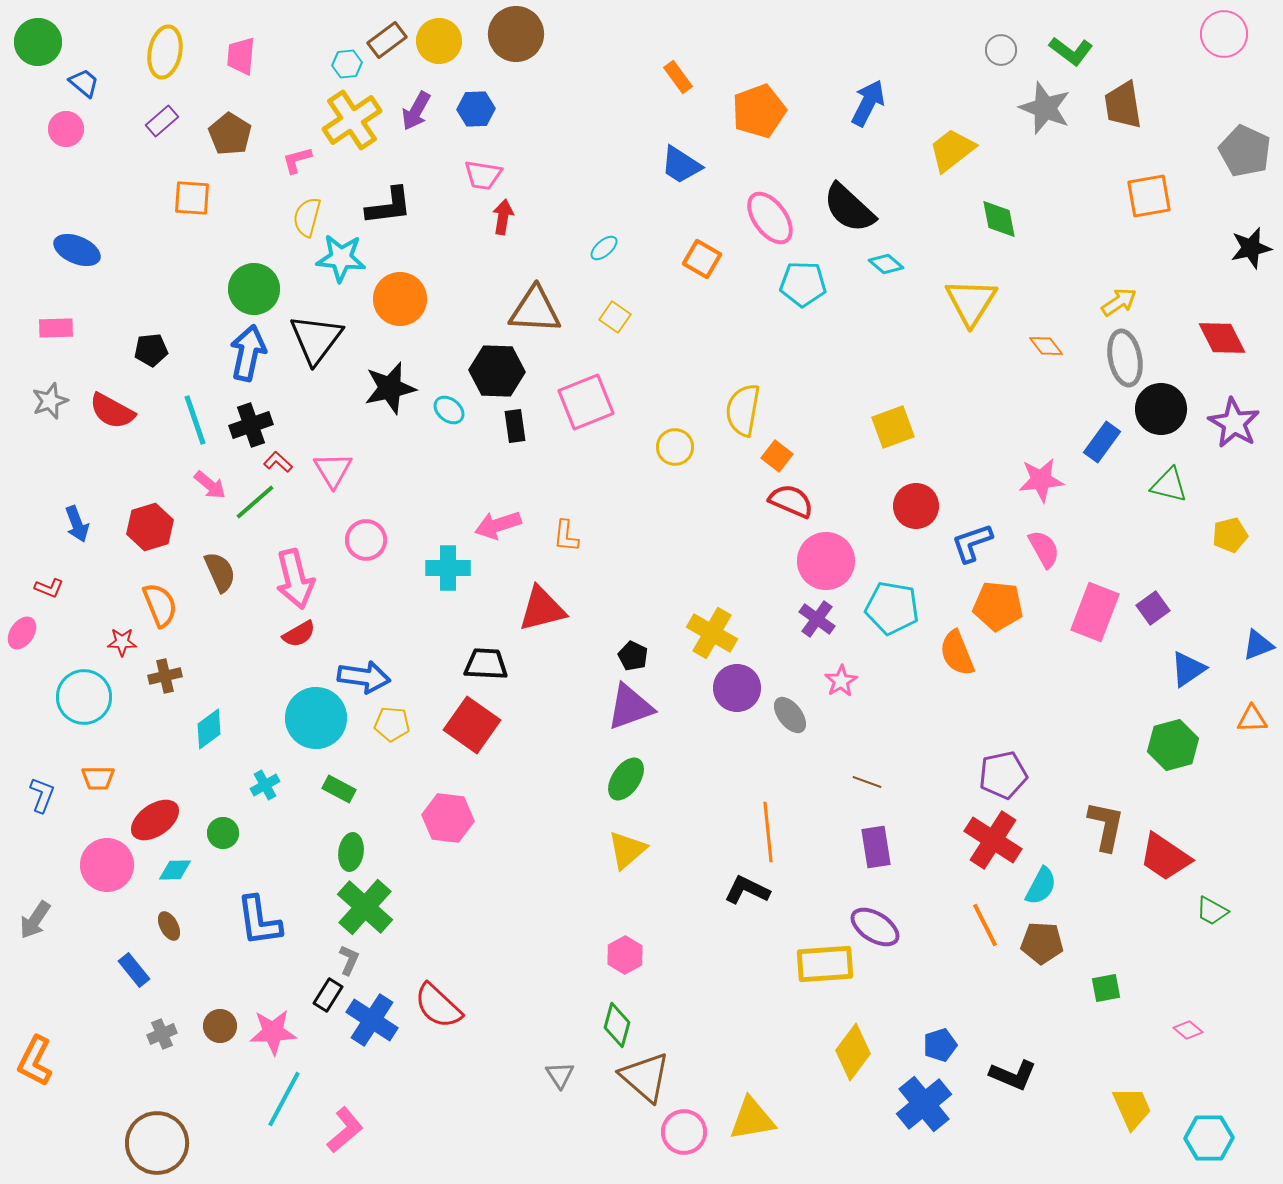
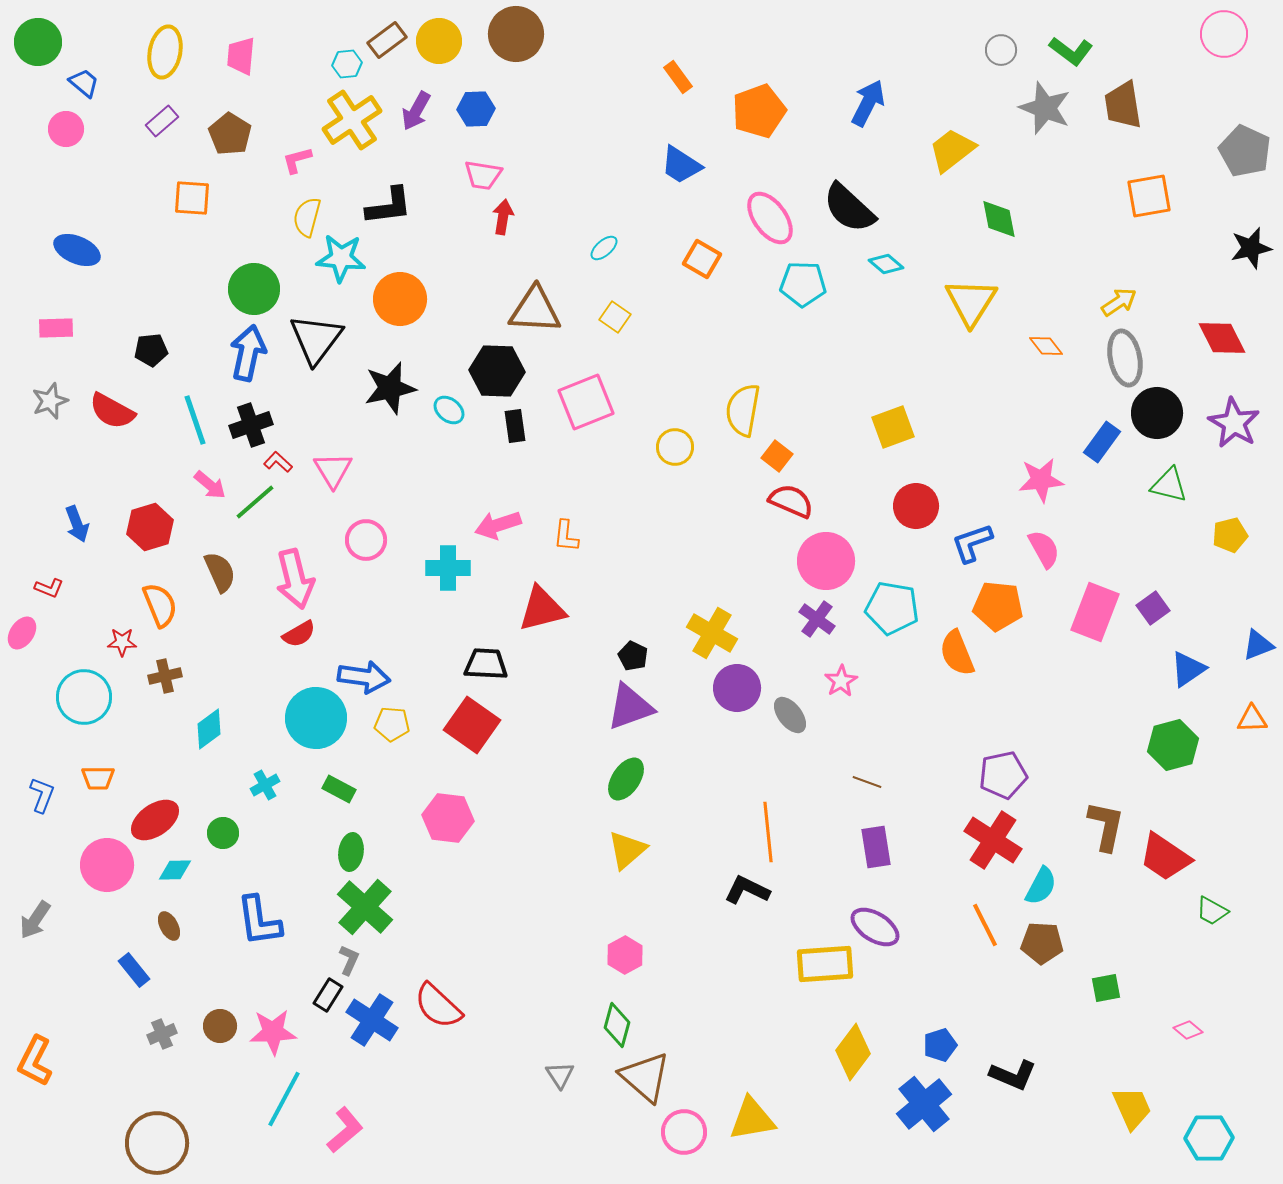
black circle at (1161, 409): moved 4 px left, 4 px down
